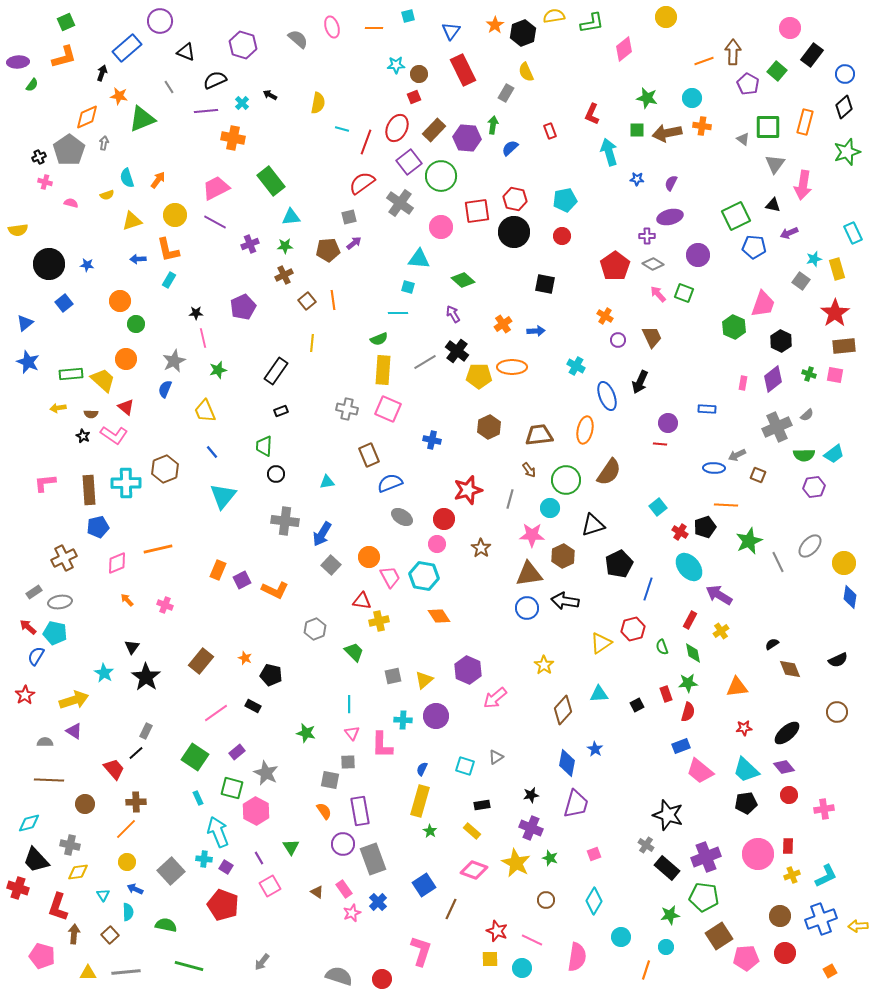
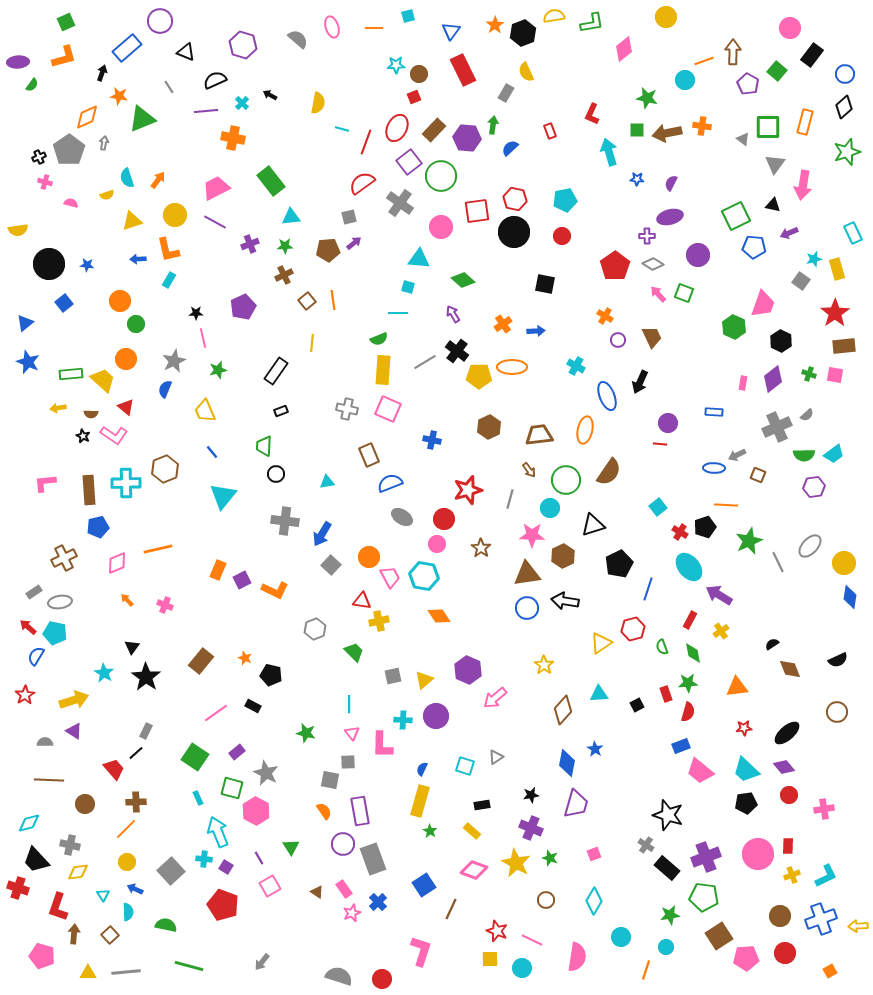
cyan circle at (692, 98): moved 7 px left, 18 px up
blue rectangle at (707, 409): moved 7 px right, 3 px down
brown triangle at (529, 574): moved 2 px left
